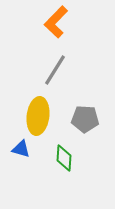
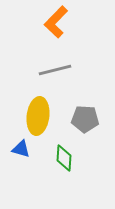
gray line: rotated 44 degrees clockwise
